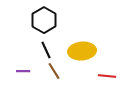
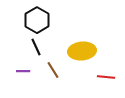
black hexagon: moved 7 px left
black line: moved 10 px left, 3 px up
brown line: moved 1 px left, 1 px up
red line: moved 1 px left, 1 px down
